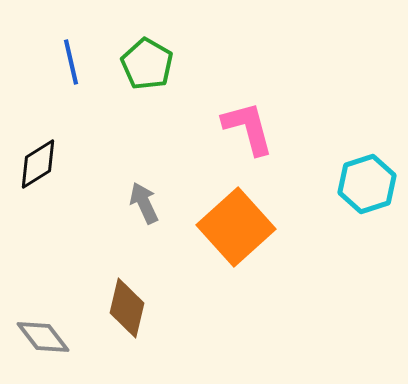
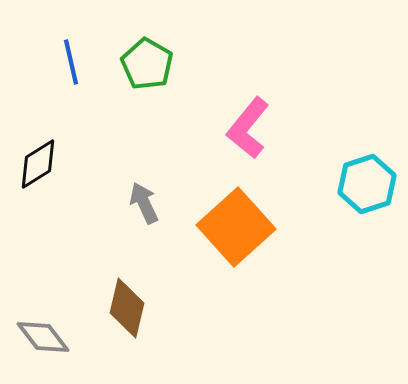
pink L-shape: rotated 126 degrees counterclockwise
